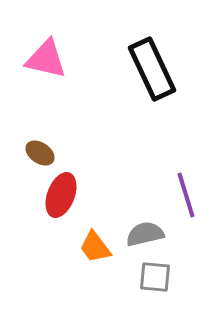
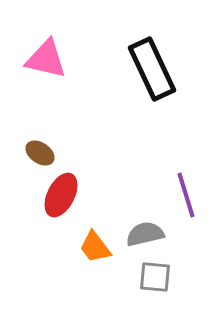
red ellipse: rotated 6 degrees clockwise
